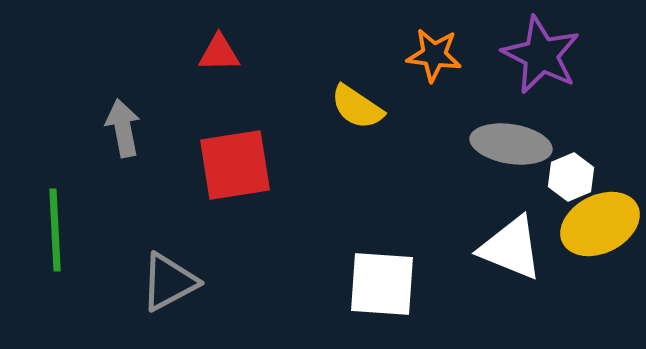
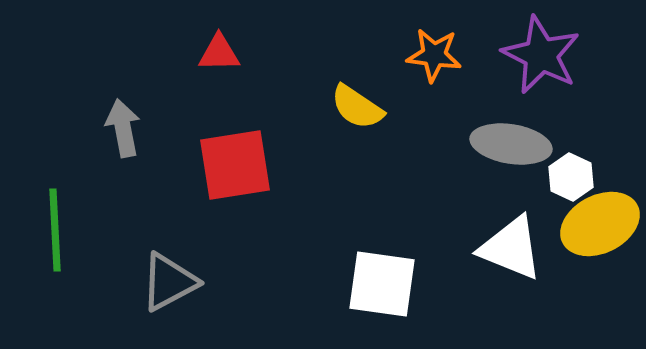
white hexagon: rotated 12 degrees counterclockwise
white square: rotated 4 degrees clockwise
